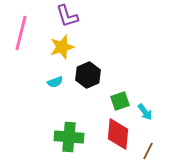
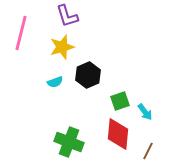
green cross: moved 5 px down; rotated 16 degrees clockwise
